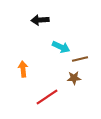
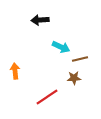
orange arrow: moved 8 px left, 2 px down
